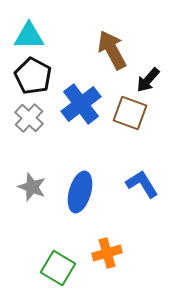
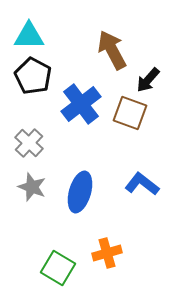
gray cross: moved 25 px down
blue L-shape: rotated 20 degrees counterclockwise
